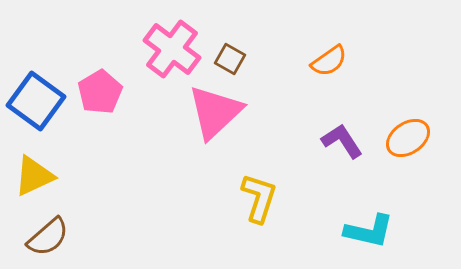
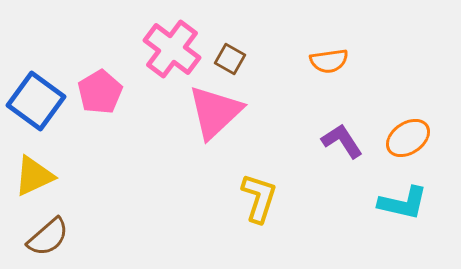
orange semicircle: rotated 27 degrees clockwise
cyan L-shape: moved 34 px right, 28 px up
